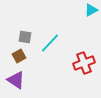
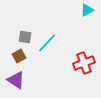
cyan triangle: moved 4 px left
cyan line: moved 3 px left
